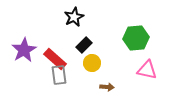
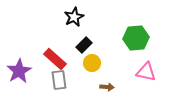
purple star: moved 5 px left, 21 px down
pink triangle: moved 1 px left, 2 px down
gray rectangle: moved 5 px down
